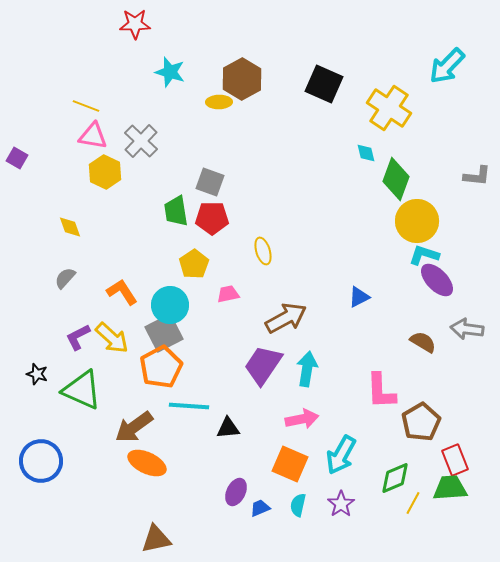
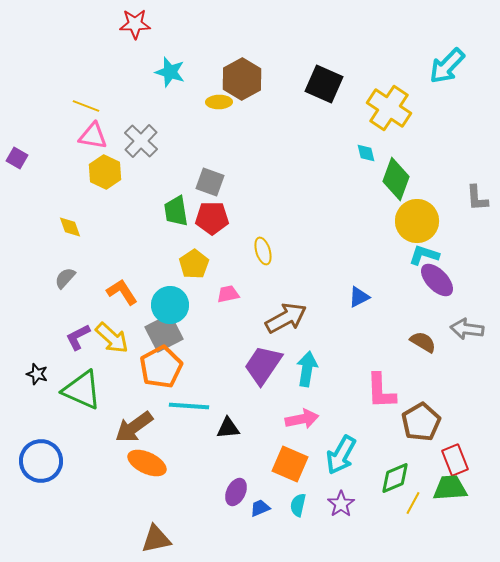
gray L-shape at (477, 176): moved 22 px down; rotated 80 degrees clockwise
